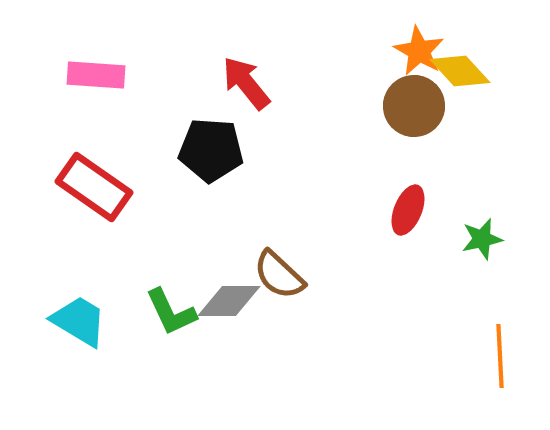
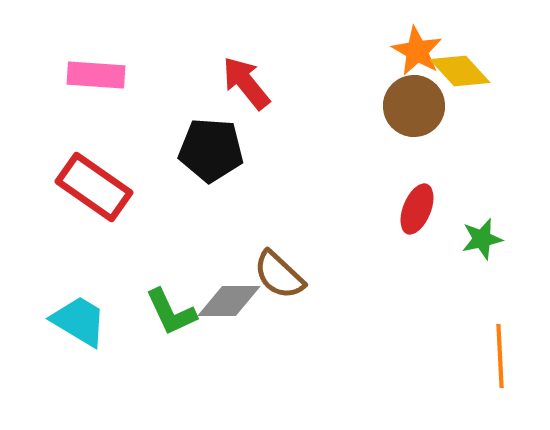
orange star: moved 2 px left
red ellipse: moved 9 px right, 1 px up
